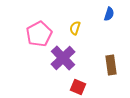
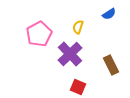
blue semicircle: rotated 40 degrees clockwise
yellow semicircle: moved 3 px right, 1 px up
purple cross: moved 7 px right, 4 px up
brown rectangle: rotated 18 degrees counterclockwise
